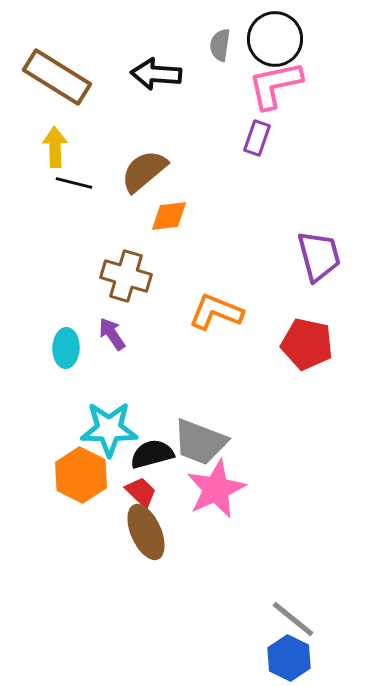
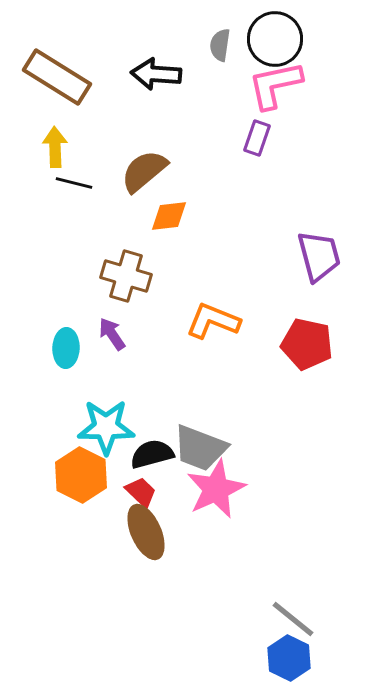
orange L-shape: moved 3 px left, 9 px down
cyan star: moved 3 px left, 2 px up
gray trapezoid: moved 6 px down
